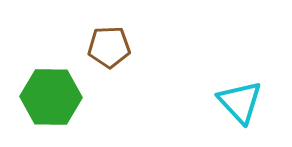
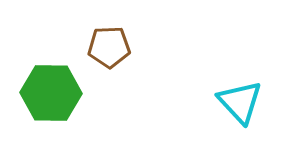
green hexagon: moved 4 px up
